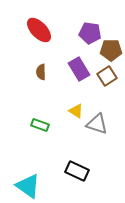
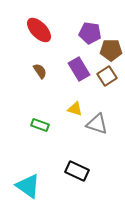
brown semicircle: moved 1 px left, 1 px up; rotated 147 degrees clockwise
yellow triangle: moved 1 px left, 2 px up; rotated 14 degrees counterclockwise
